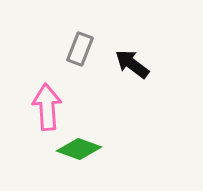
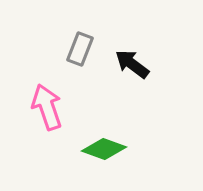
pink arrow: rotated 15 degrees counterclockwise
green diamond: moved 25 px right
